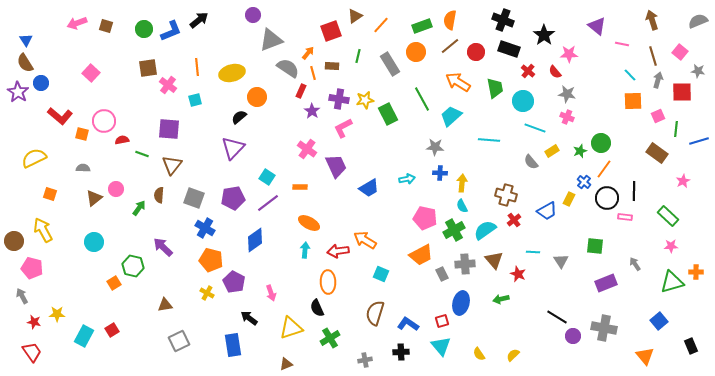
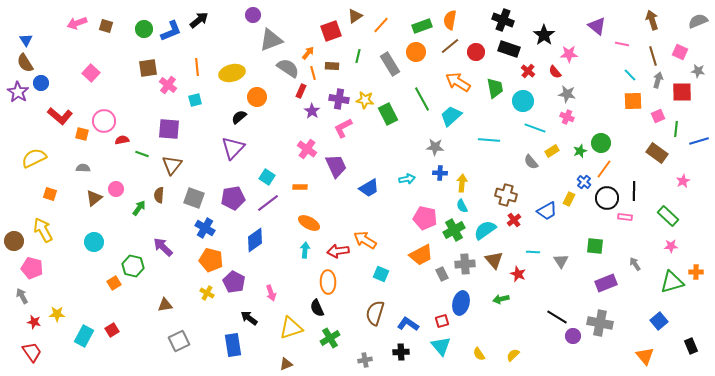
pink square at (680, 52): rotated 14 degrees counterclockwise
yellow star at (365, 100): rotated 18 degrees clockwise
gray cross at (604, 328): moved 4 px left, 5 px up
